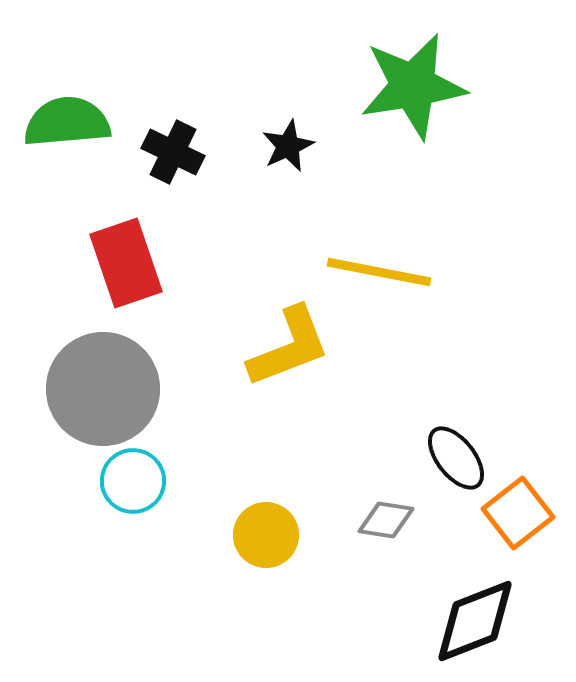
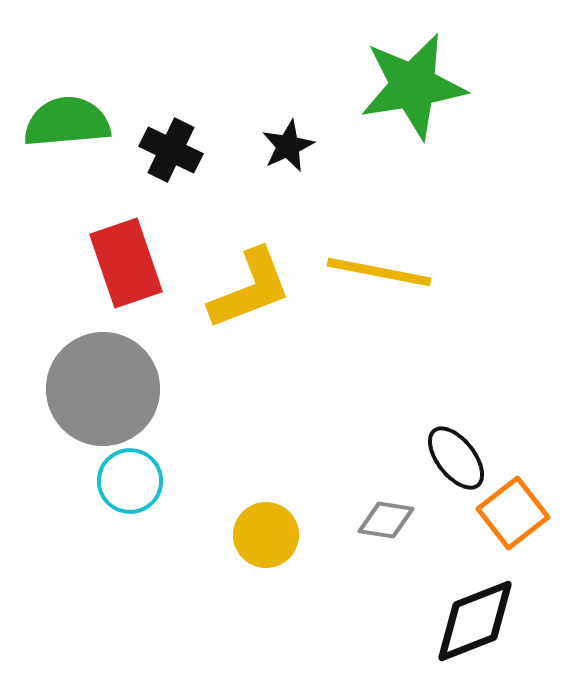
black cross: moved 2 px left, 2 px up
yellow L-shape: moved 39 px left, 58 px up
cyan circle: moved 3 px left
orange square: moved 5 px left
